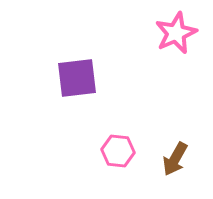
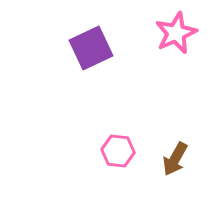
purple square: moved 14 px right, 30 px up; rotated 18 degrees counterclockwise
